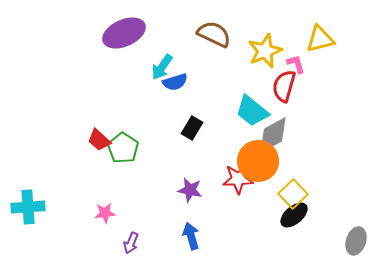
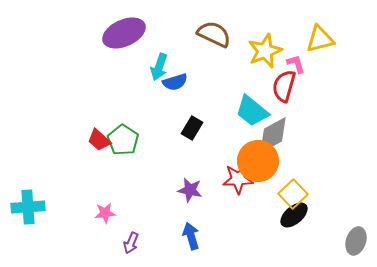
cyan arrow: moved 3 px left; rotated 16 degrees counterclockwise
green pentagon: moved 8 px up
